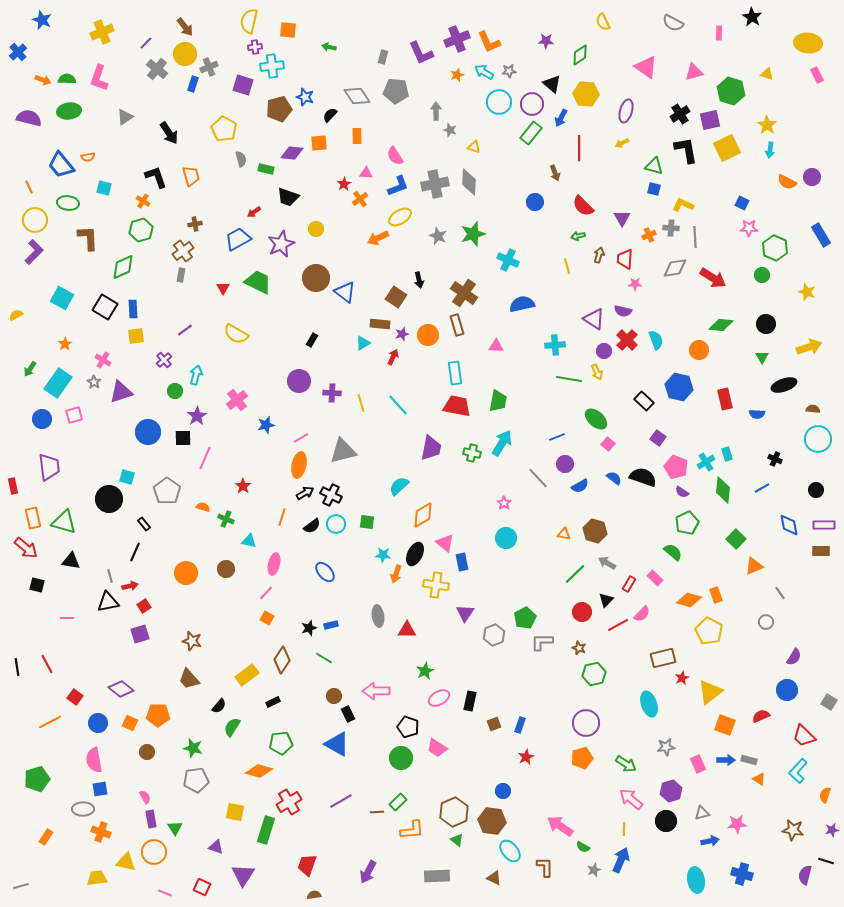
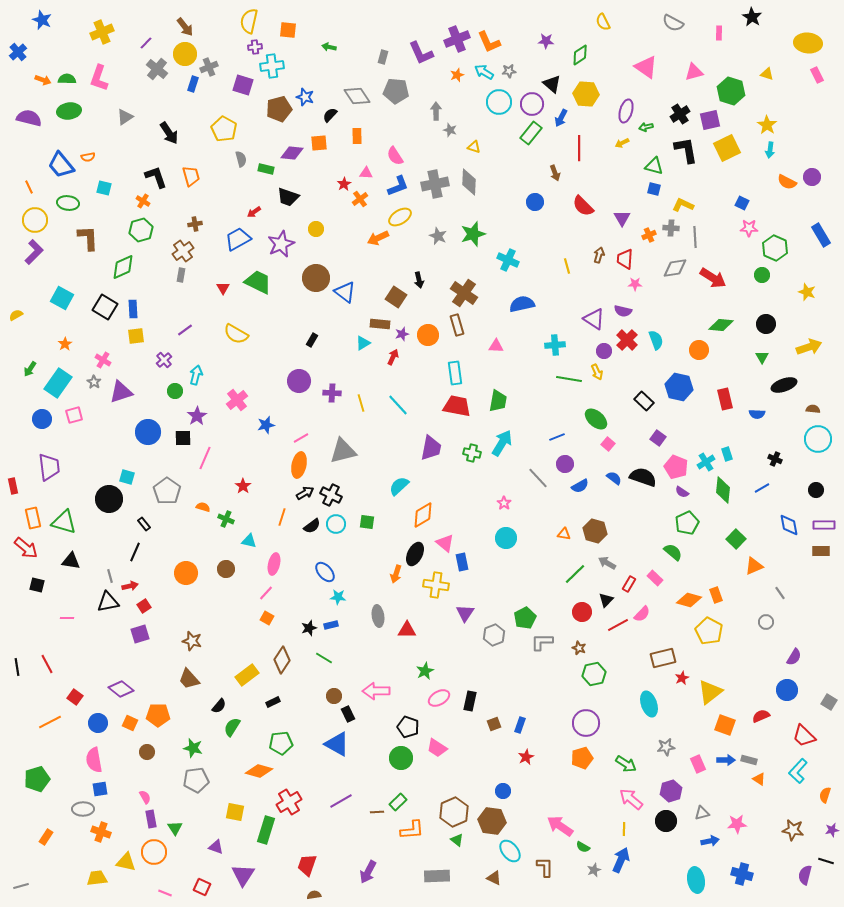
green arrow at (578, 236): moved 68 px right, 109 px up
cyan star at (383, 555): moved 45 px left, 42 px down
